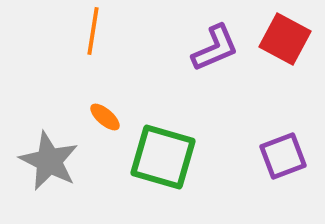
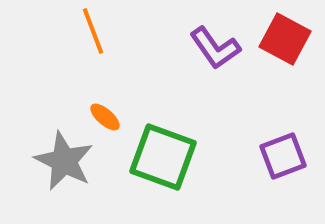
orange line: rotated 30 degrees counterclockwise
purple L-shape: rotated 78 degrees clockwise
green square: rotated 4 degrees clockwise
gray star: moved 15 px right
